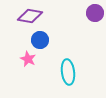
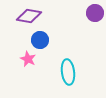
purple diamond: moved 1 px left
